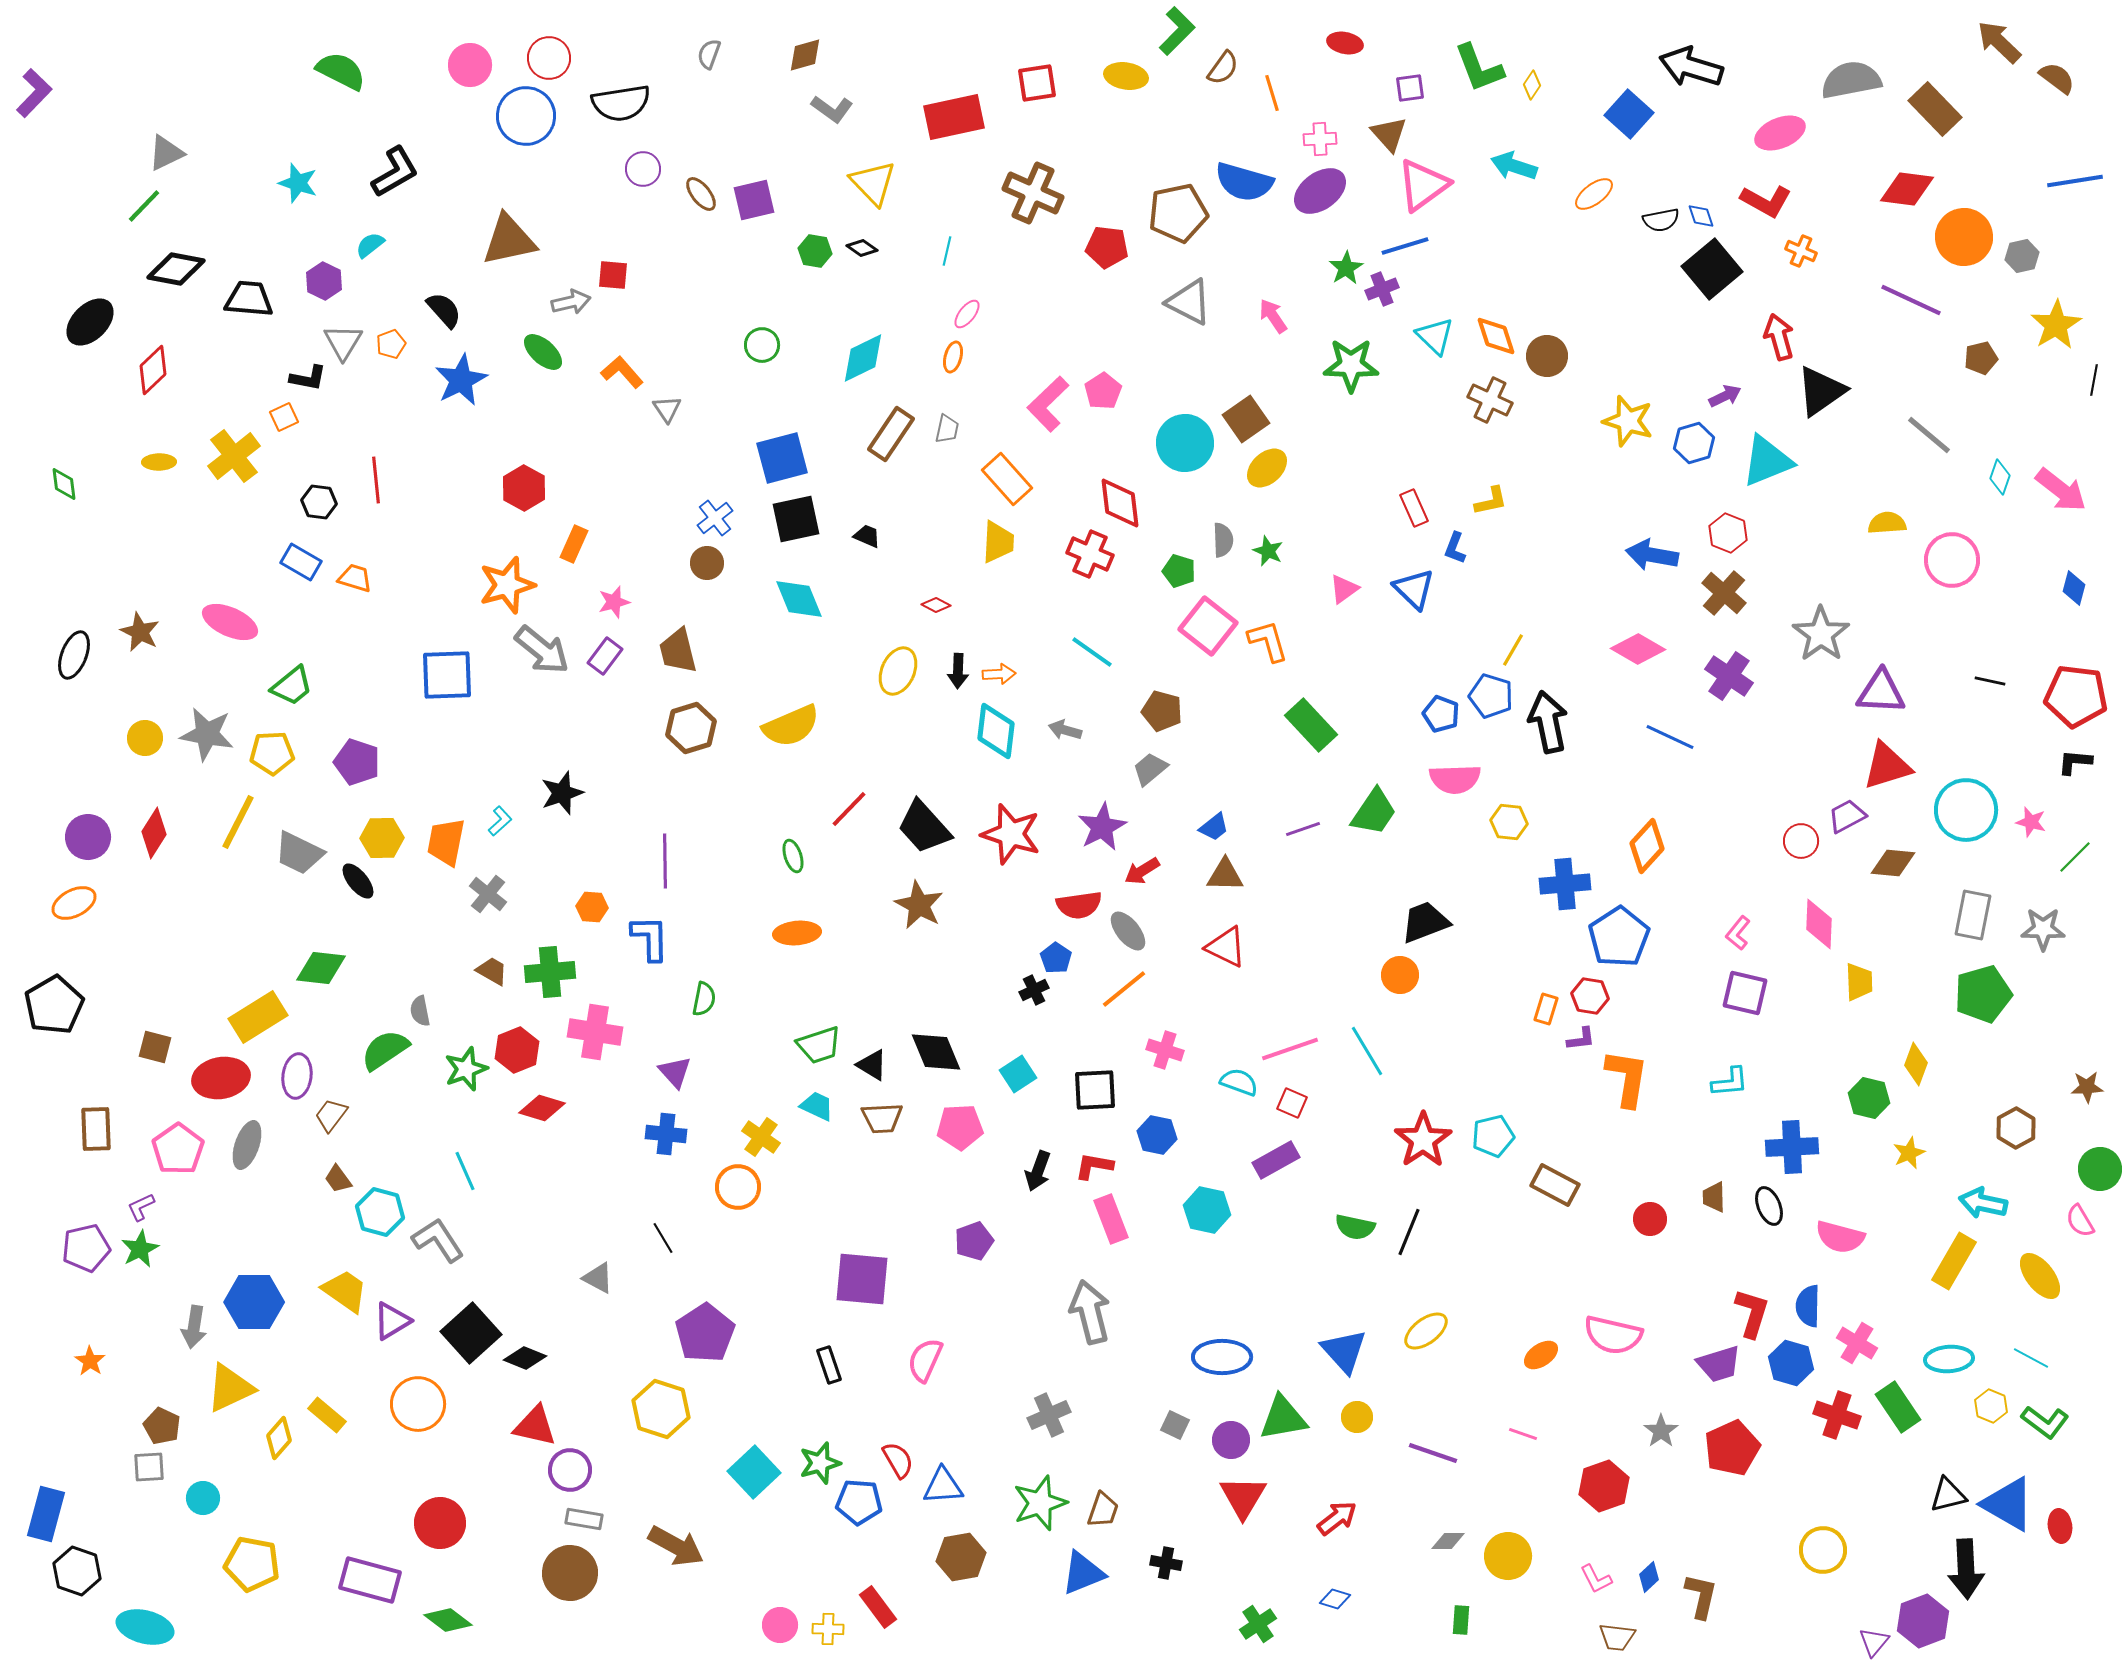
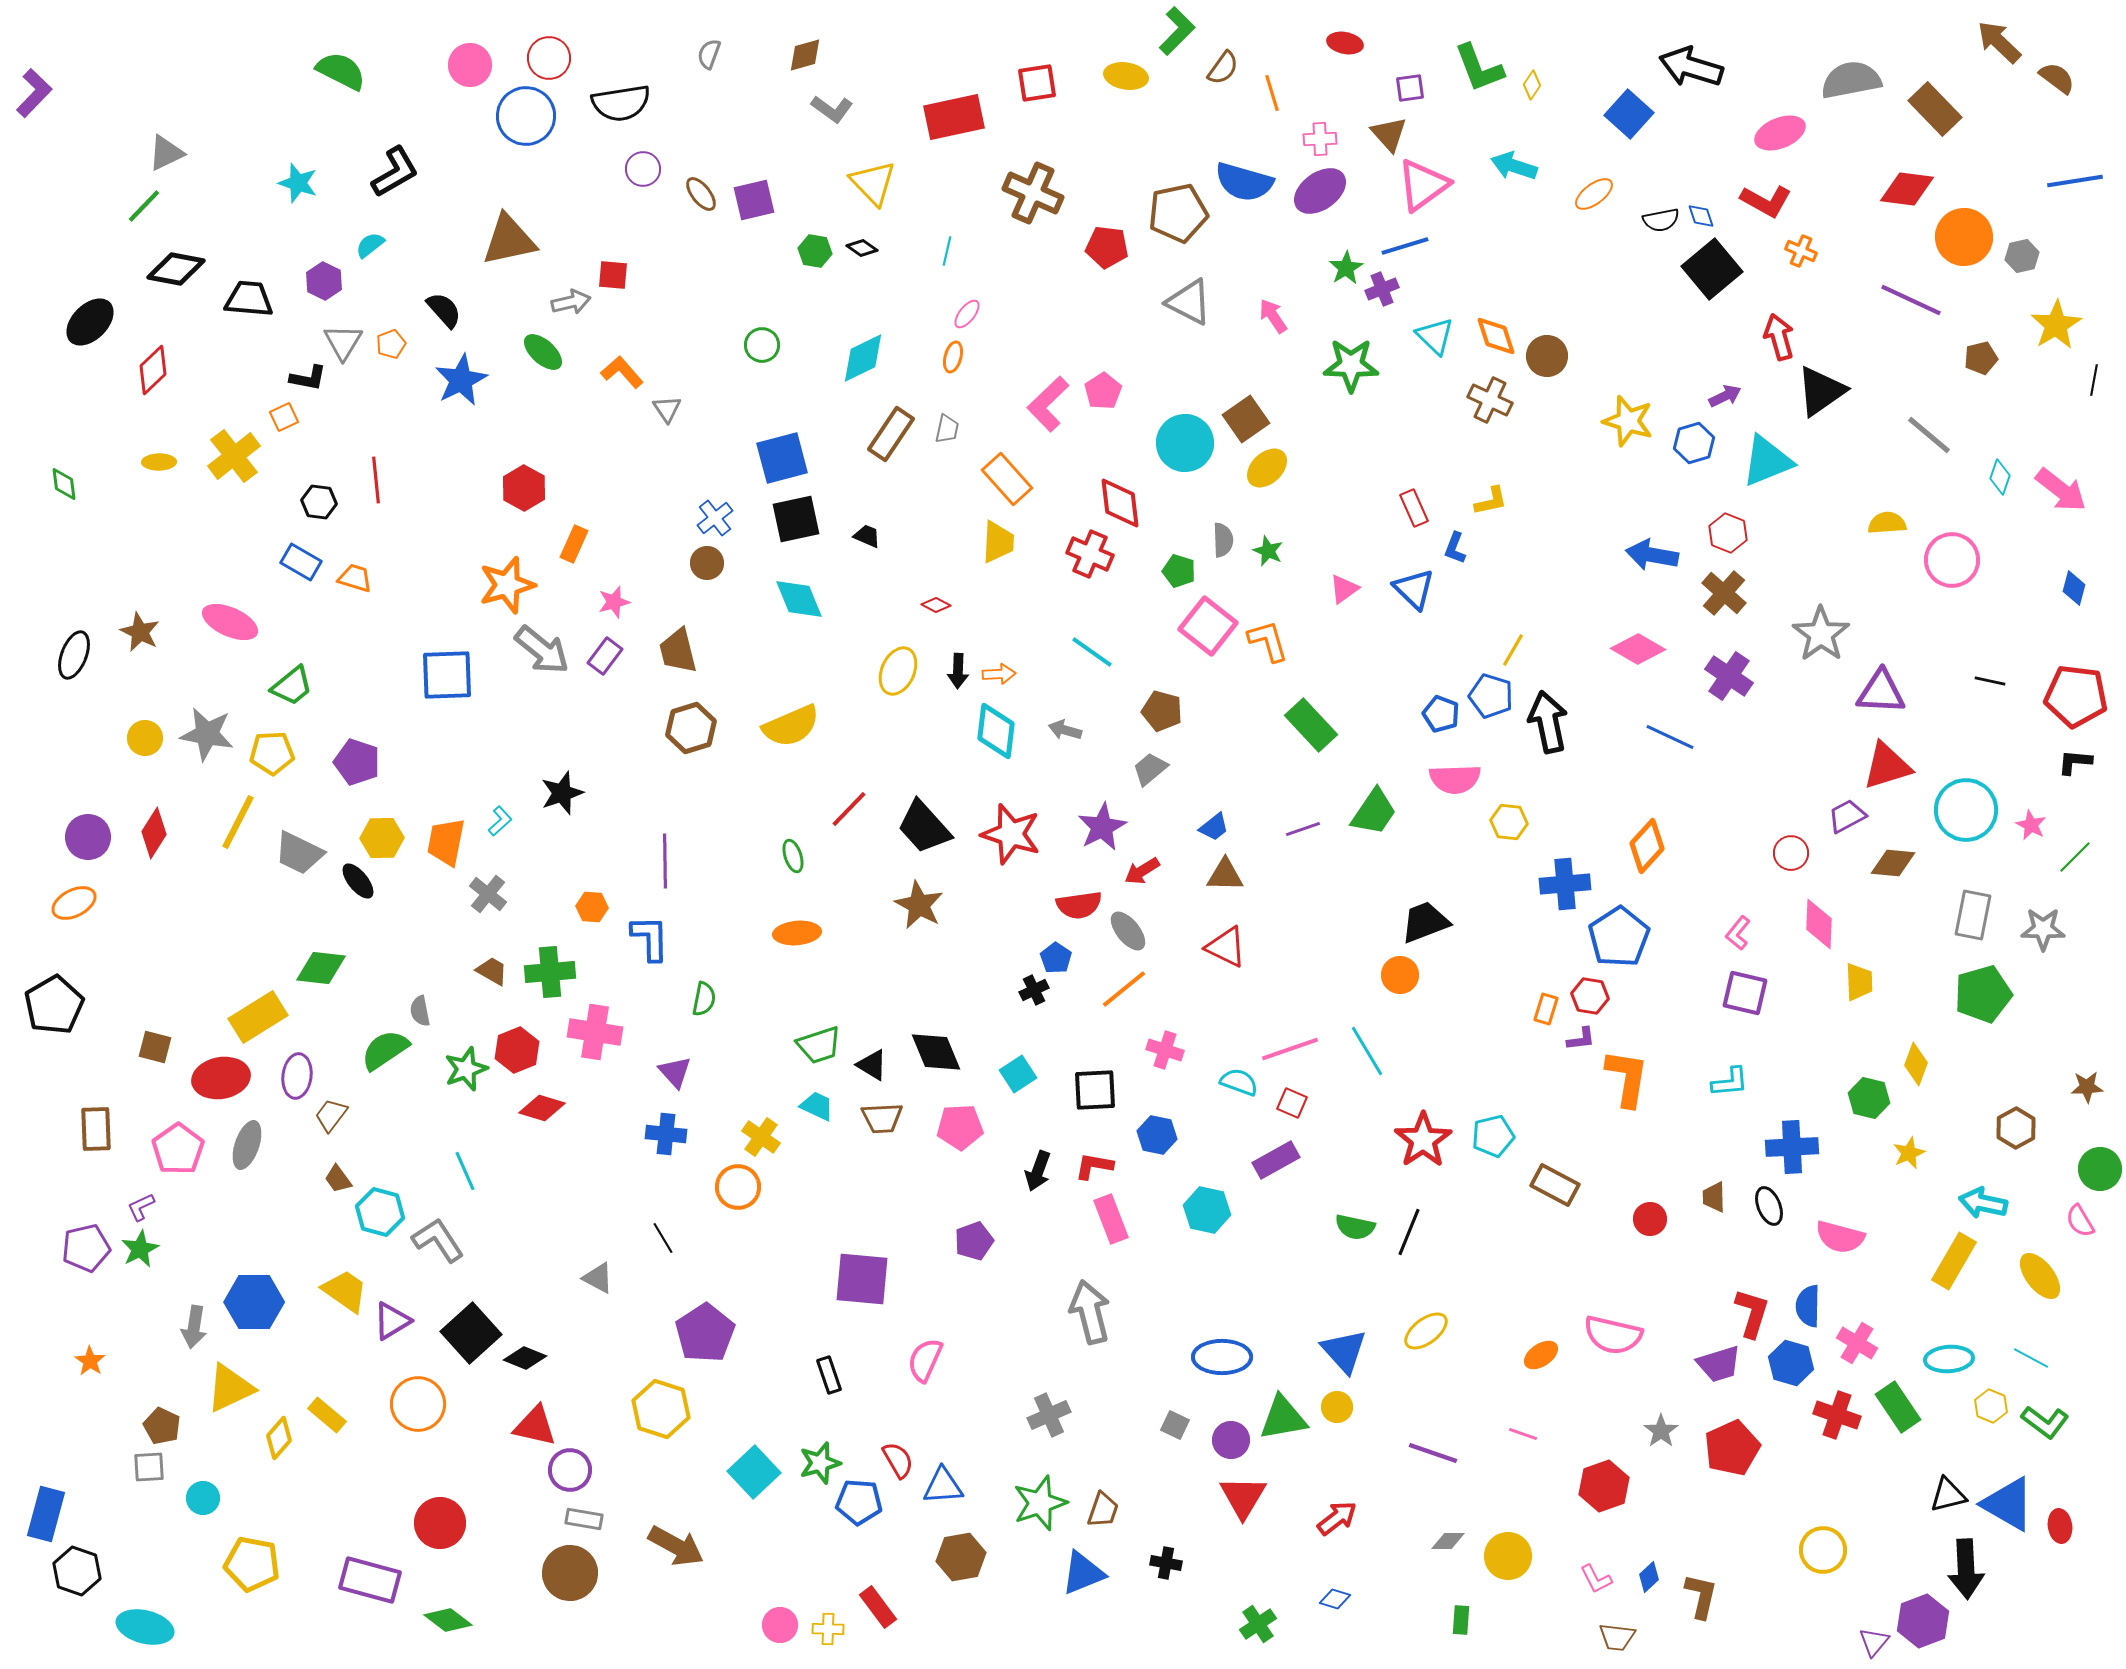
pink star at (2031, 822): moved 3 px down; rotated 12 degrees clockwise
red circle at (1801, 841): moved 10 px left, 12 px down
black rectangle at (829, 1365): moved 10 px down
yellow circle at (1357, 1417): moved 20 px left, 10 px up
